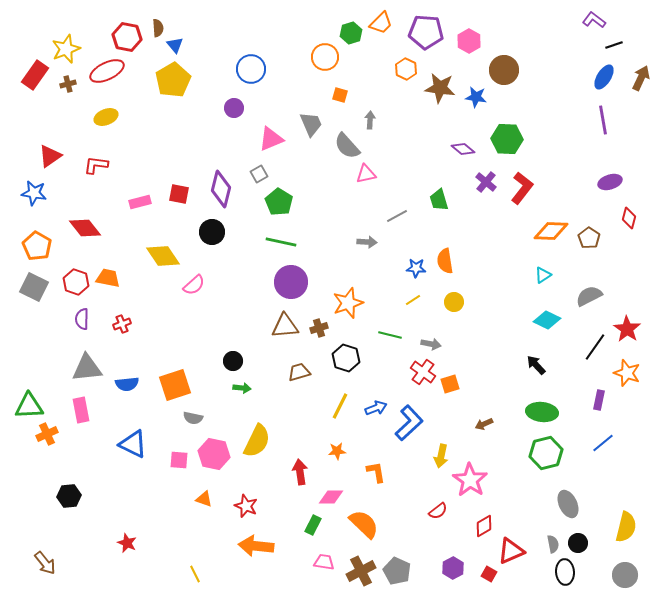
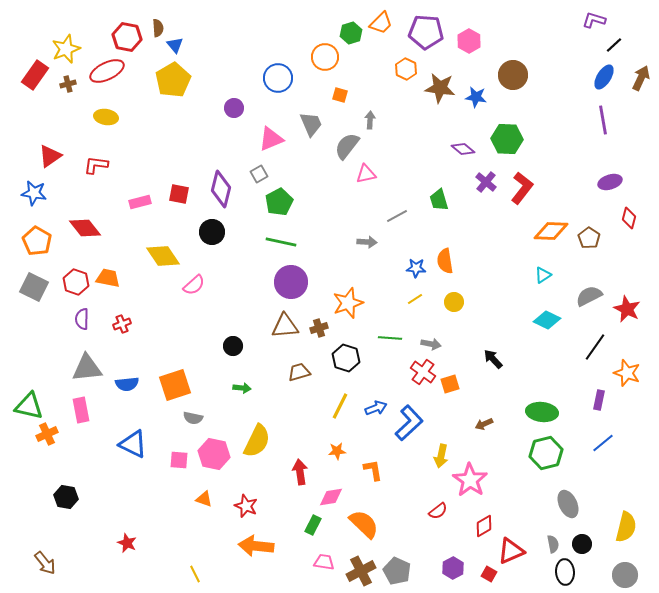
purple L-shape at (594, 20): rotated 20 degrees counterclockwise
black line at (614, 45): rotated 24 degrees counterclockwise
blue circle at (251, 69): moved 27 px right, 9 px down
brown circle at (504, 70): moved 9 px right, 5 px down
yellow ellipse at (106, 117): rotated 30 degrees clockwise
gray semicircle at (347, 146): rotated 80 degrees clockwise
green pentagon at (279, 202): rotated 12 degrees clockwise
orange pentagon at (37, 246): moved 5 px up
yellow line at (413, 300): moved 2 px right, 1 px up
red star at (627, 329): moved 20 px up; rotated 8 degrees counterclockwise
green line at (390, 335): moved 3 px down; rotated 10 degrees counterclockwise
black circle at (233, 361): moved 15 px up
black arrow at (536, 365): moved 43 px left, 6 px up
green triangle at (29, 406): rotated 16 degrees clockwise
orange L-shape at (376, 472): moved 3 px left, 2 px up
black hexagon at (69, 496): moved 3 px left, 1 px down; rotated 15 degrees clockwise
pink diamond at (331, 497): rotated 10 degrees counterclockwise
black circle at (578, 543): moved 4 px right, 1 px down
